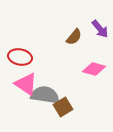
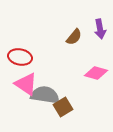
purple arrow: rotated 30 degrees clockwise
pink diamond: moved 2 px right, 4 px down
